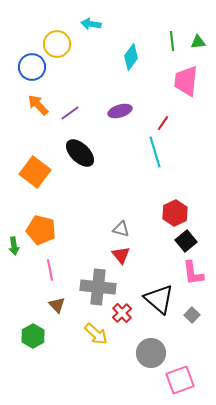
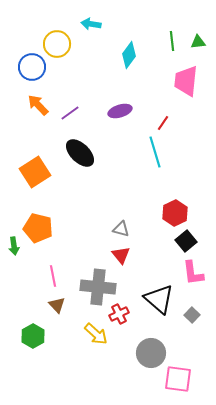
cyan diamond: moved 2 px left, 2 px up
orange square: rotated 20 degrees clockwise
orange pentagon: moved 3 px left, 2 px up
pink line: moved 3 px right, 6 px down
red cross: moved 3 px left, 1 px down; rotated 18 degrees clockwise
pink square: moved 2 px left, 1 px up; rotated 28 degrees clockwise
